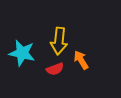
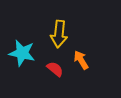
yellow arrow: moved 7 px up
red semicircle: rotated 120 degrees counterclockwise
